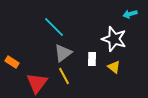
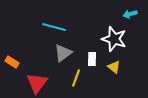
cyan line: rotated 30 degrees counterclockwise
yellow line: moved 12 px right, 2 px down; rotated 48 degrees clockwise
